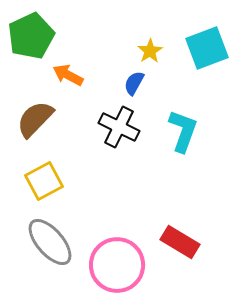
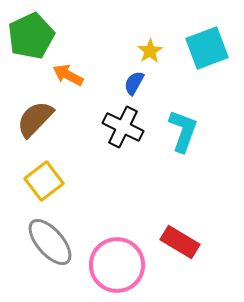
black cross: moved 4 px right
yellow square: rotated 9 degrees counterclockwise
